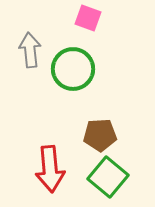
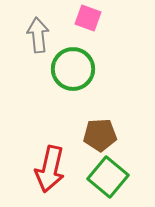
gray arrow: moved 8 px right, 15 px up
red arrow: rotated 18 degrees clockwise
